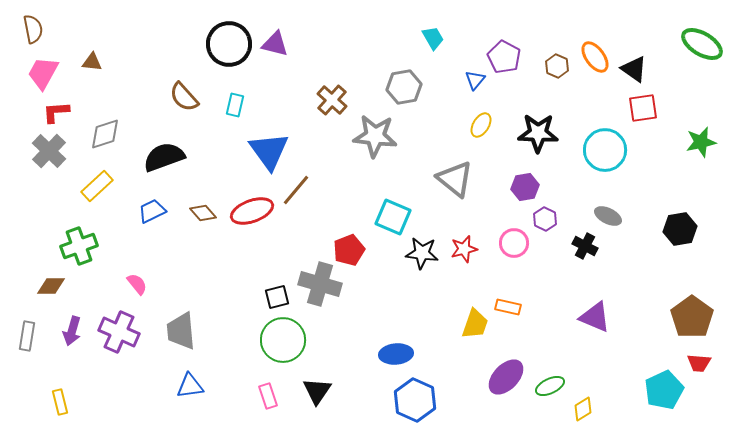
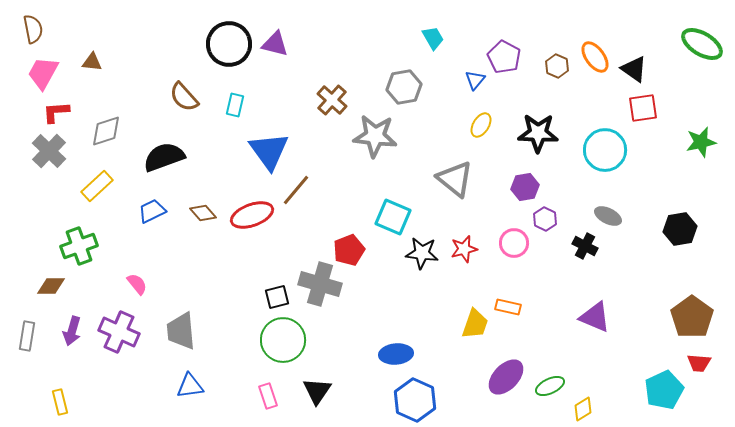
gray diamond at (105, 134): moved 1 px right, 3 px up
red ellipse at (252, 211): moved 4 px down
